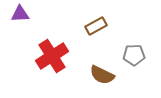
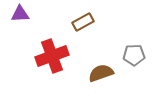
brown rectangle: moved 13 px left, 4 px up
red cross: rotated 12 degrees clockwise
brown semicircle: moved 1 px left, 2 px up; rotated 135 degrees clockwise
